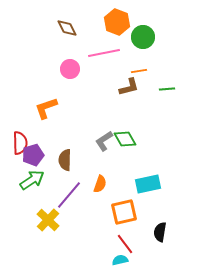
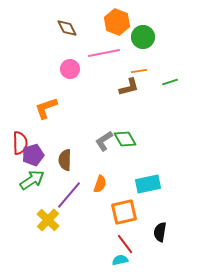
green line: moved 3 px right, 7 px up; rotated 14 degrees counterclockwise
